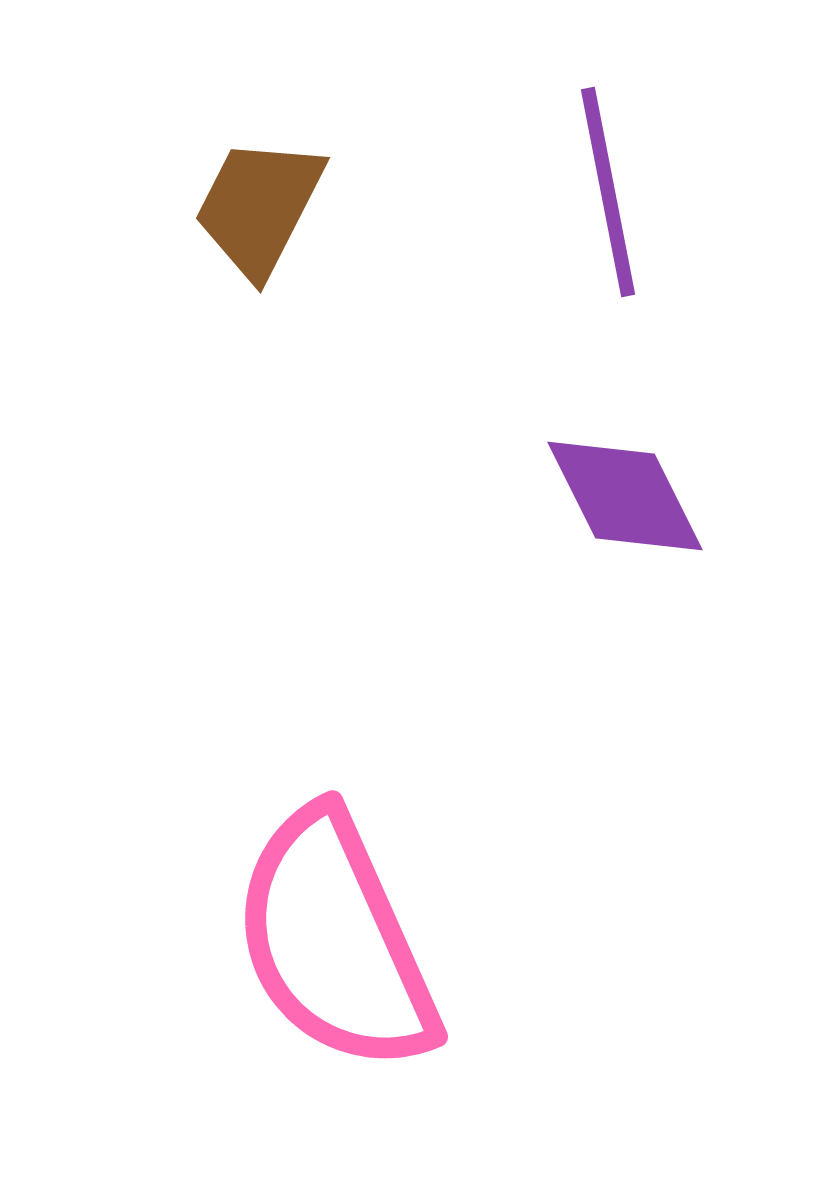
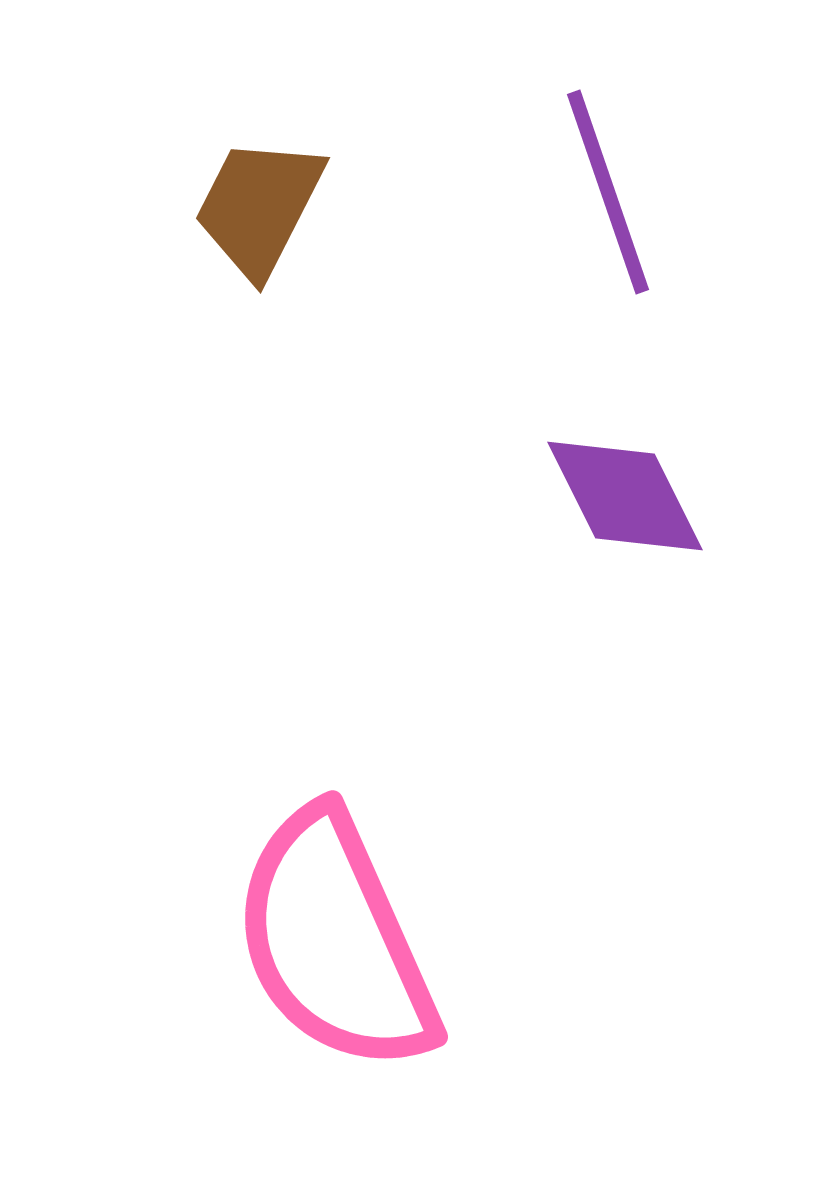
purple line: rotated 8 degrees counterclockwise
